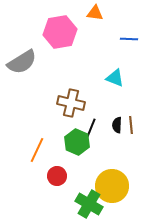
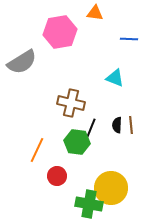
green hexagon: rotated 15 degrees counterclockwise
yellow circle: moved 1 px left, 2 px down
green cross: rotated 20 degrees counterclockwise
